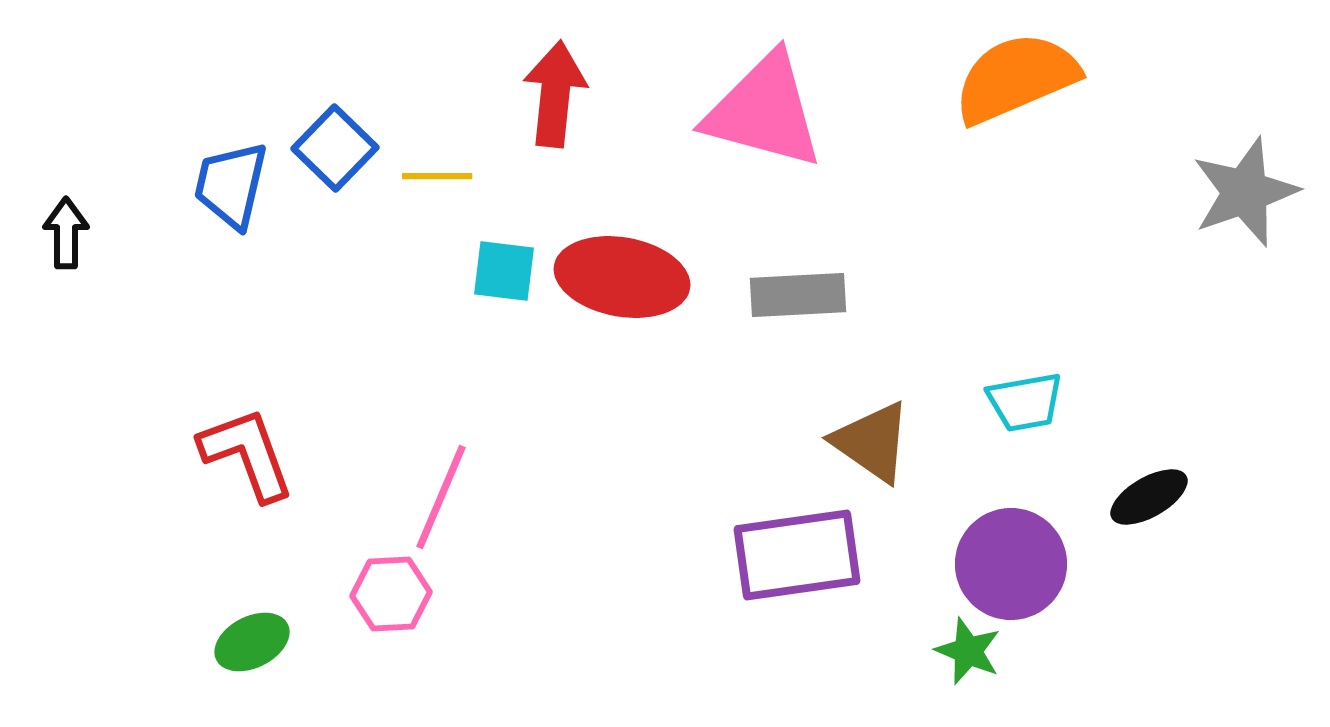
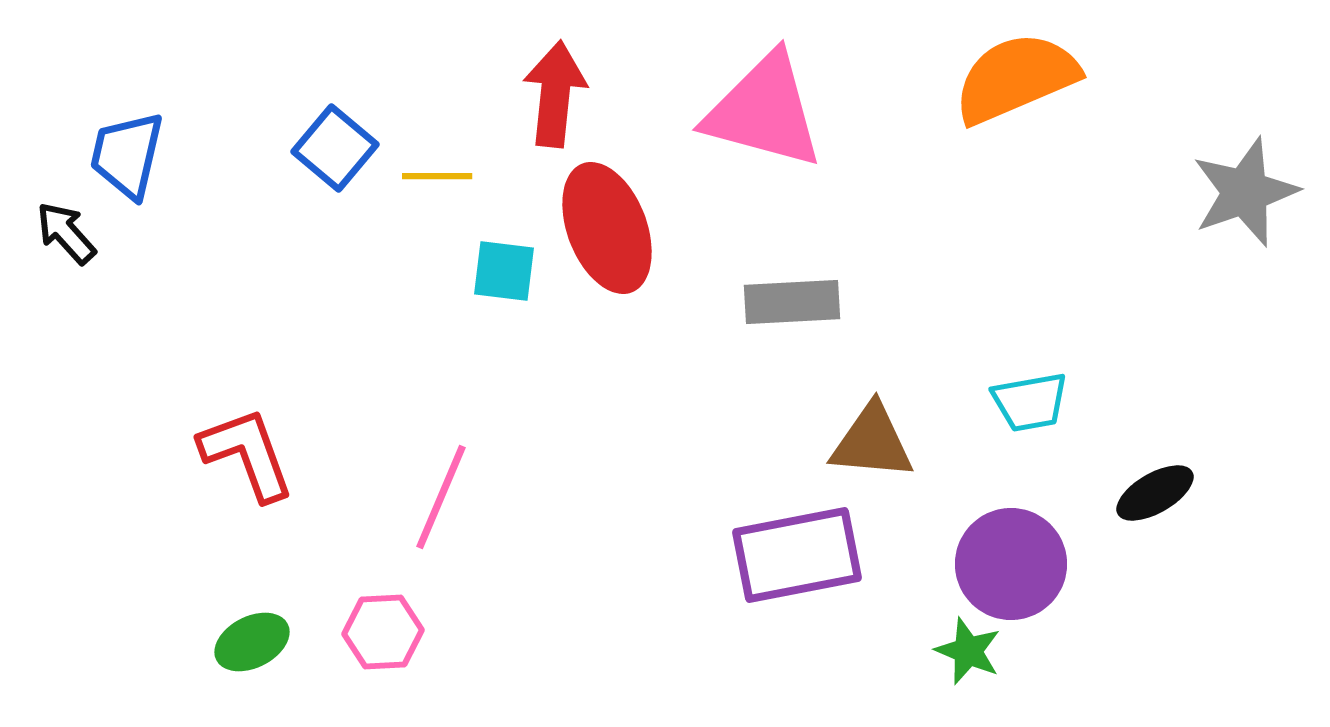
blue square: rotated 4 degrees counterclockwise
blue trapezoid: moved 104 px left, 30 px up
black arrow: rotated 42 degrees counterclockwise
red ellipse: moved 15 px left, 49 px up; rotated 59 degrees clockwise
gray rectangle: moved 6 px left, 7 px down
cyan trapezoid: moved 5 px right
brown triangle: rotated 30 degrees counterclockwise
black ellipse: moved 6 px right, 4 px up
purple rectangle: rotated 3 degrees counterclockwise
pink hexagon: moved 8 px left, 38 px down
